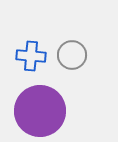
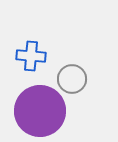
gray circle: moved 24 px down
